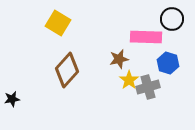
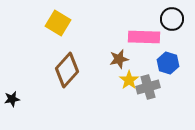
pink rectangle: moved 2 px left
